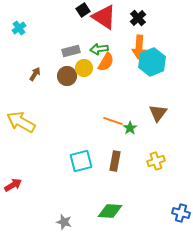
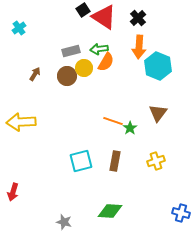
cyan hexagon: moved 6 px right, 4 px down; rotated 16 degrees counterclockwise
yellow arrow: rotated 32 degrees counterclockwise
red arrow: moved 7 px down; rotated 138 degrees clockwise
